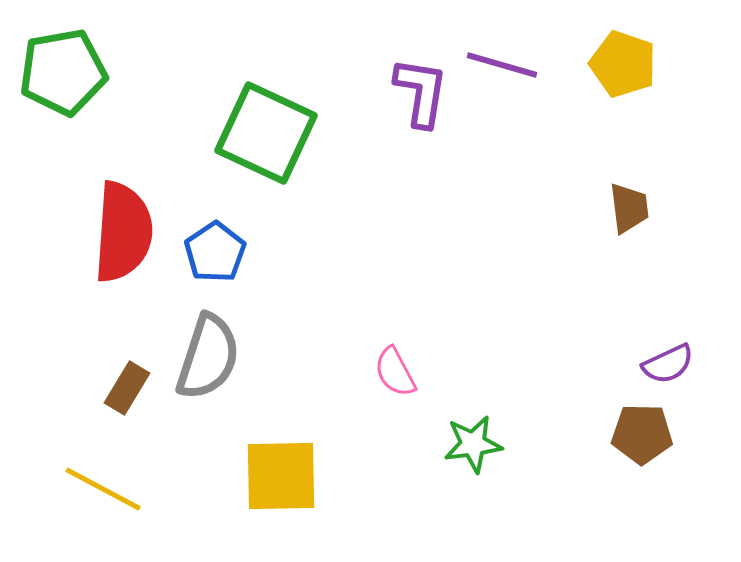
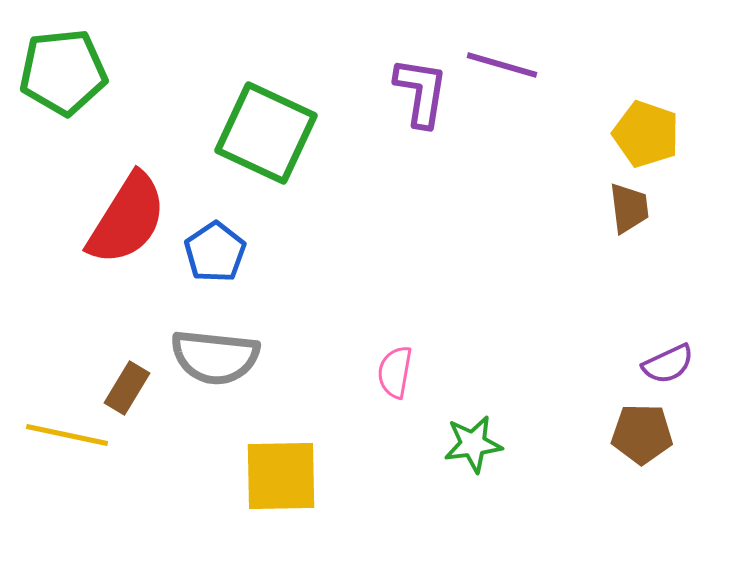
yellow pentagon: moved 23 px right, 70 px down
green pentagon: rotated 4 degrees clockwise
red semicircle: moved 4 px right, 13 px up; rotated 28 degrees clockwise
gray semicircle: moved 7 px right; rotated 78 degrees clockwise
pink semicircle: rotated 38 degrees clockwise
yellow line: moved 36 px left, 54 px up; rotated 16 degrees counterclockwise
